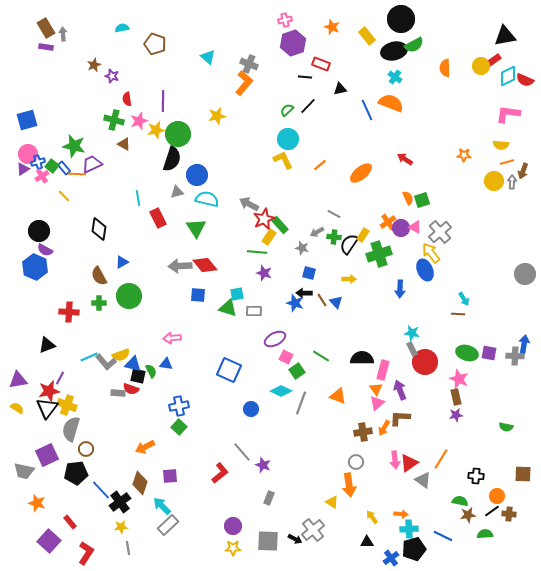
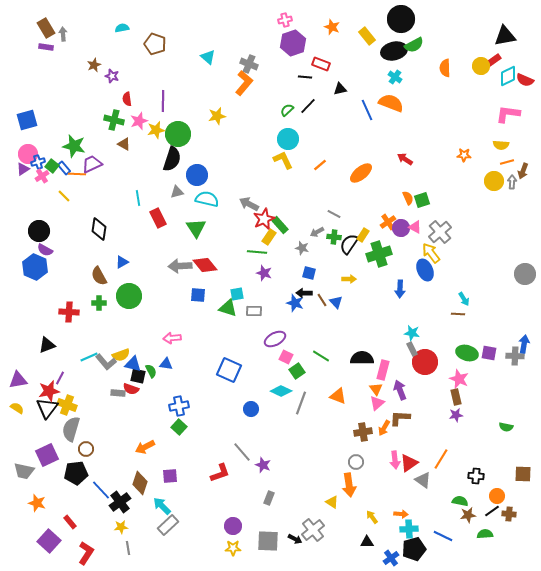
red L-shape at (220, 473): rotated 20 degrees clockwise
